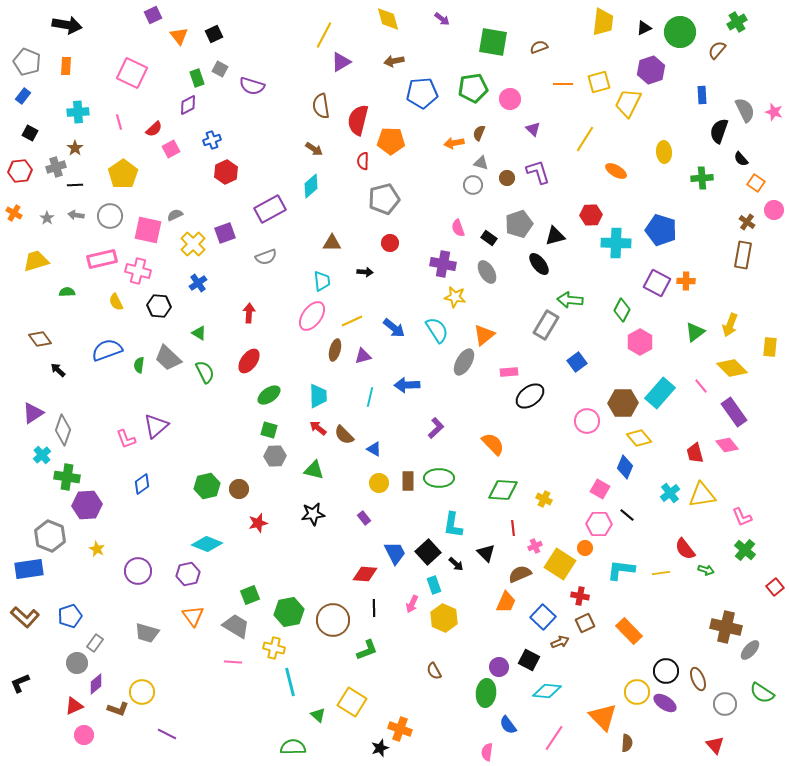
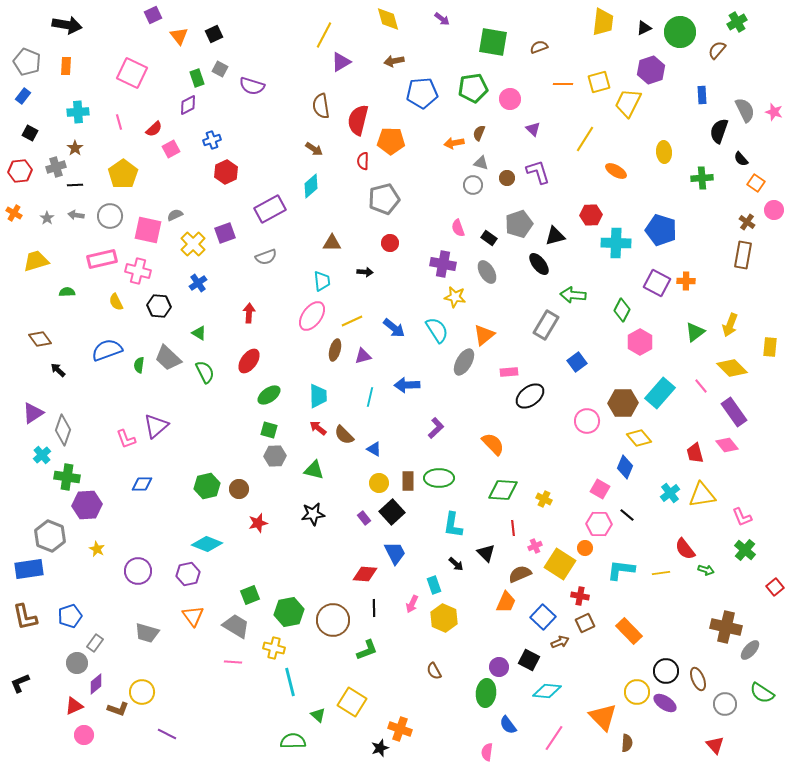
green arrow at (570, 300): moved 3 px right, 5 px up
blue diamond at (142, 484): rotated 35 degrees clockwise
black square at (428, 552): moved 36 px left, 40 px up
brown L-shape at (25, 617): rotated 36 degrees clockwise
green semicircle at (293, 747): moved 6 px up
